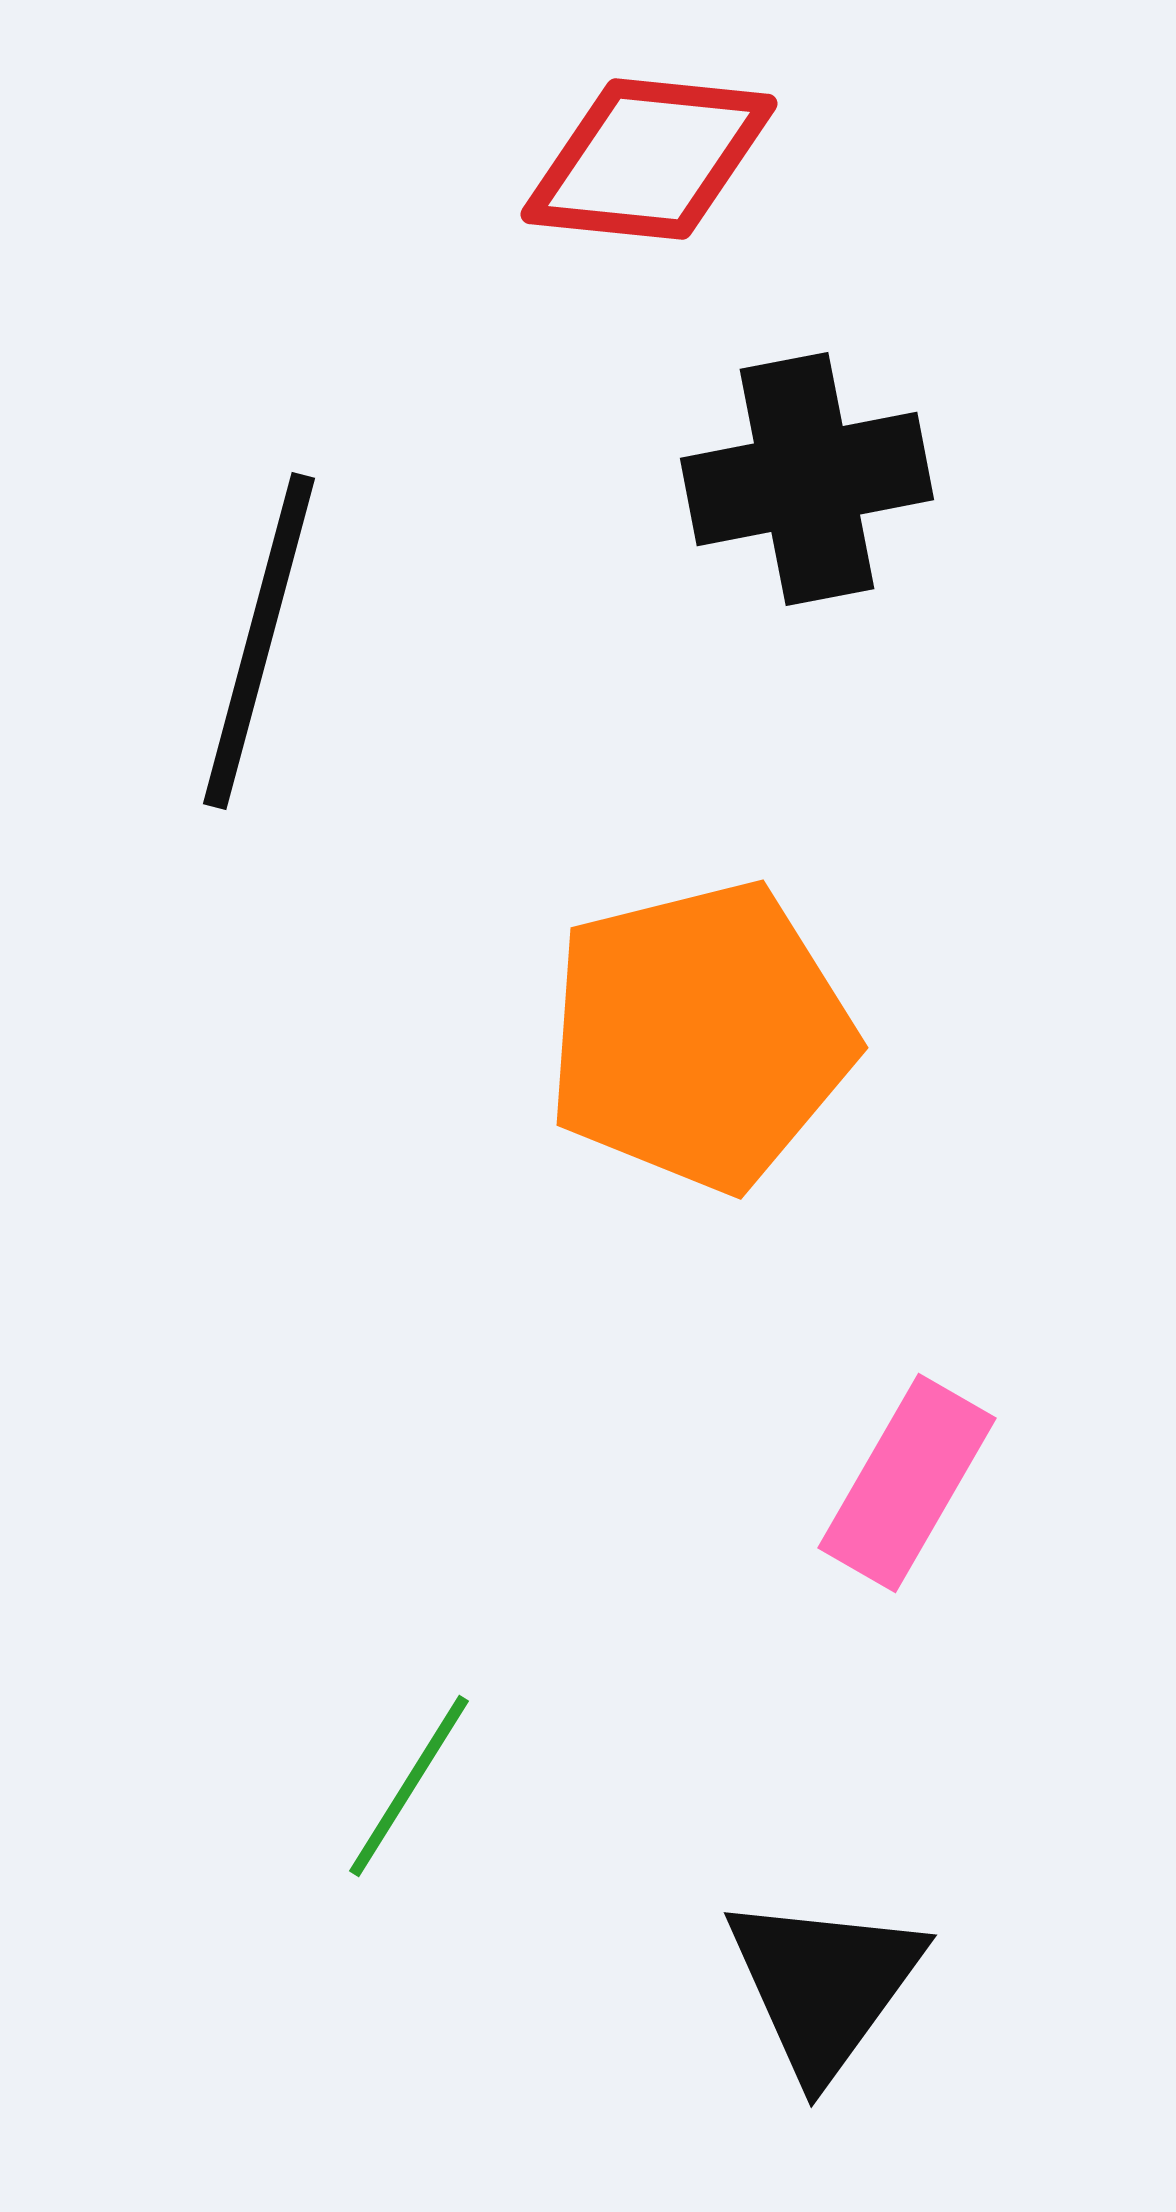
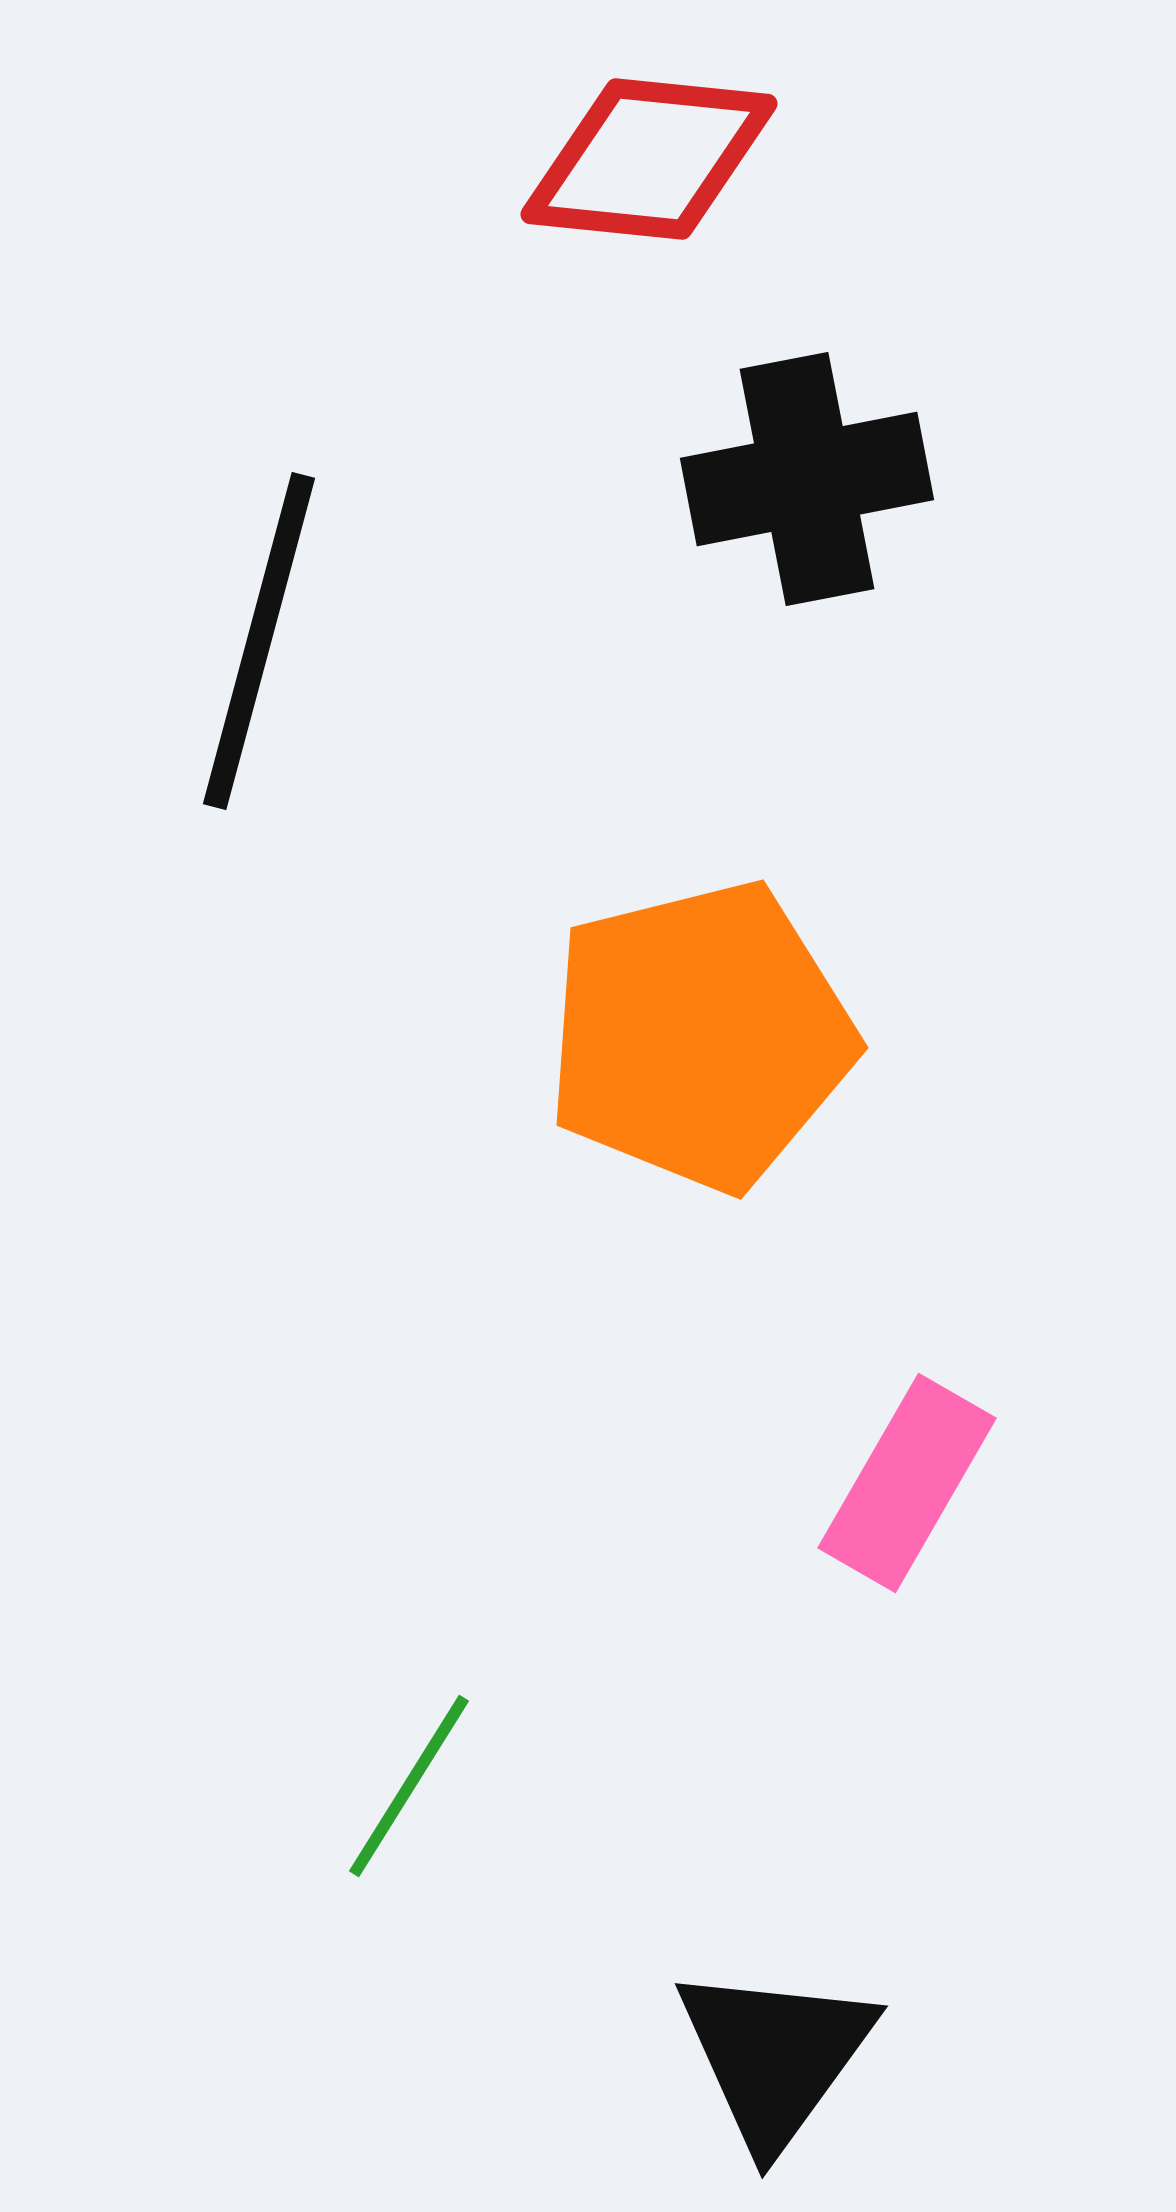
black triangle: moved 49 px left, 71 px down
